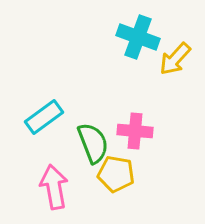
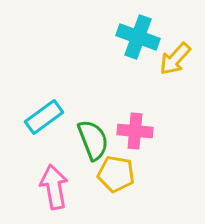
green semicircle: moved 3 px up
